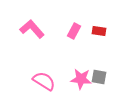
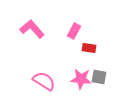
red rectangle: moved 10 px left, 17 px down
